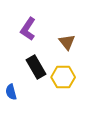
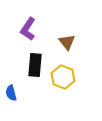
black rectangle: moved 1 px left, 2 px up; rotated 35 degrees clockwise
yellow hexagon: rotated 20 degrees clockwise
blue semicircle: moved 1 px down
